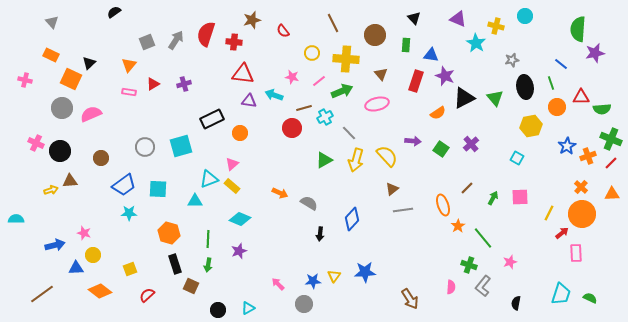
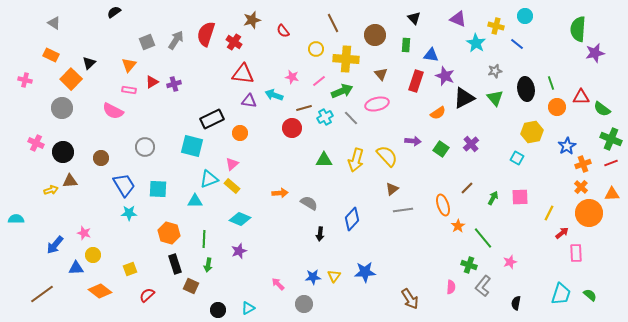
gray triangle at (52, 22): moved 2 px right, 1 px down; rotated 16 degrees counterclockwise
red cross at (234, 42): rotated 28 degrees clockwise
yellow circle at (312, 53): moved 4 px right, 4 px up
gray star at (512, 60): moved 17 px left, 11 px down
blue line at (561, 64): moved 44 px left, 20 px up
orange square at (71, 79): rotated 20 degrees clockwise
red triangle at (153, 84): moved 1 px left, 2 px up
purple cross at (184, 84): moved 10 px left
black ellipse at (525, 87): moved 1 px right, 2 px down
pink rectangle at (129, 92): moved 2 px up
green semicircle at (602, 109): rotated 42 degrees clockwise
pink semicircle at (91, 114): moved 22 px right, 3 px up; rotated 130 degrees counterclockwise
yellow hexagon at (531, 126): moved 1 px right, 6 px down
gray line at (349, 133): moved 2 px right, 15 px up
cyan square at (181, 146): moved 11 px right; rotated 30 degrees clockwise
black circle at (60, 151): moved 3 px right, 1 px down
orange cross at (588, 156): moved 5 px left, 8 px down
green triangle at (324, 160): rotated 30 degrees clockwise
red line at (611, 163): rotated 24 degrees clockwise
blue trapezoid at (124, 185): rotated 85 degrees counterclockwise
orange arrow at (280, 193): rotated 28 degrees counterclockwise
orange circle at (582, 214): moved 7 px right, 1 px up
green line at (208, 239): moved 4 px left
blue arrow at (55, 245): rotated 144 degrees clockwise
blue star at (313, 281): moved 4 px up
green semicircle at (590, 298): moved 3 px up; rotated 16 degrees clockwise
